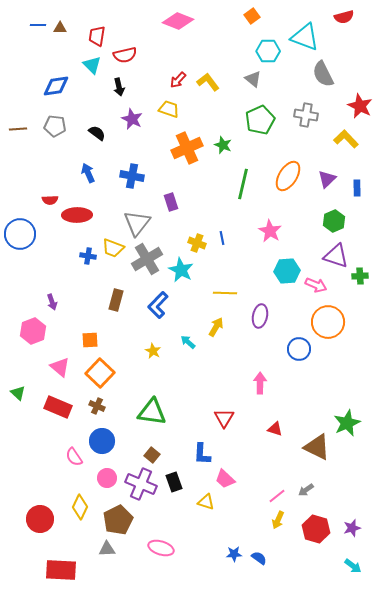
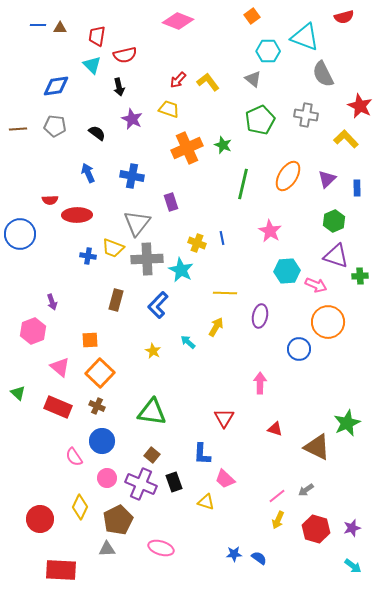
gray cross at (147, 259): rotated 28 degrees clockwise
